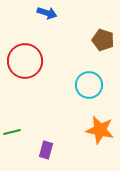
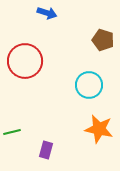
orange star: moved 1 px left, 1 px up
